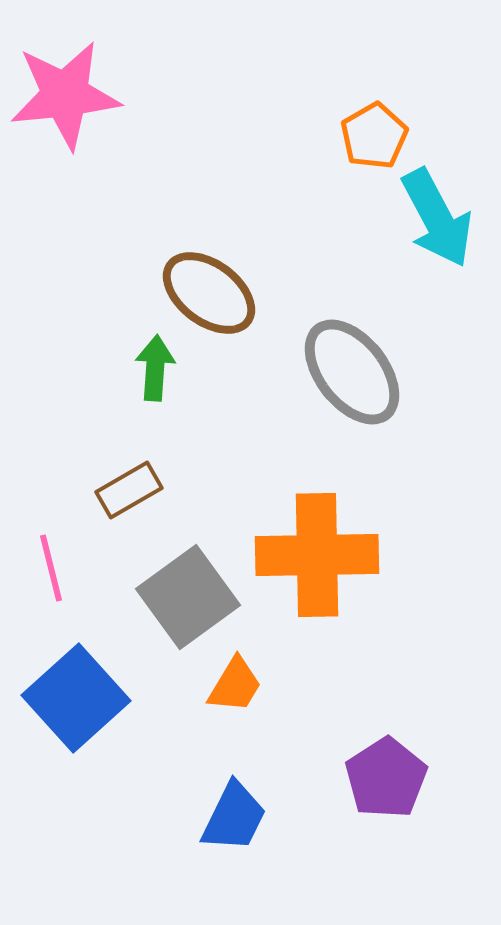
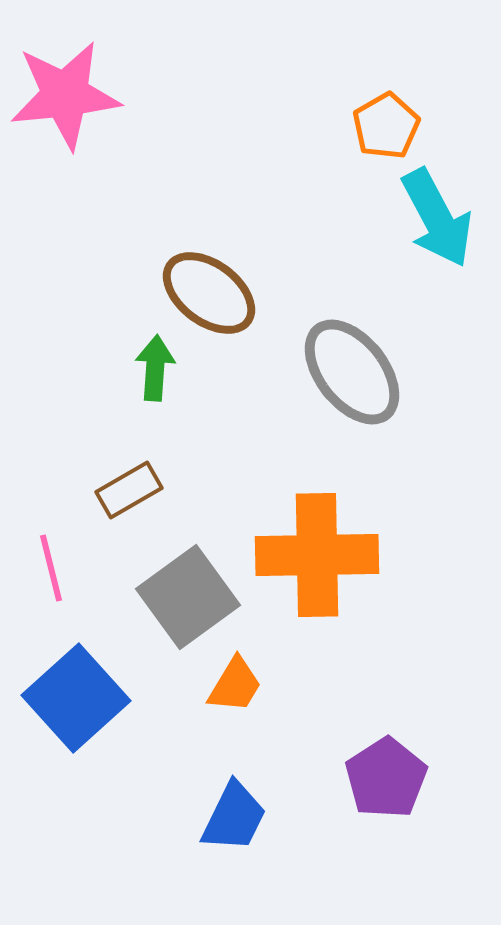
orange pentagon: moved 12 px right, 10 px up
